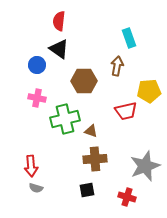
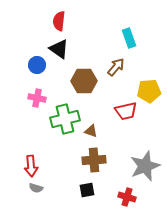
brown arrow: moved 1 px left, 1 px down; rotated 30 degrees clockwise
brown cross: moved 1 px left, 1 px down
